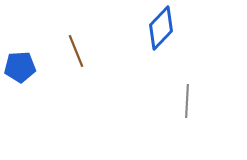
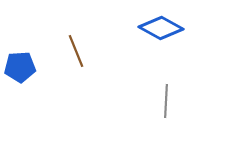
blue diamond: rotated 75 degrees clockwise
gray line: moved 21 px left
